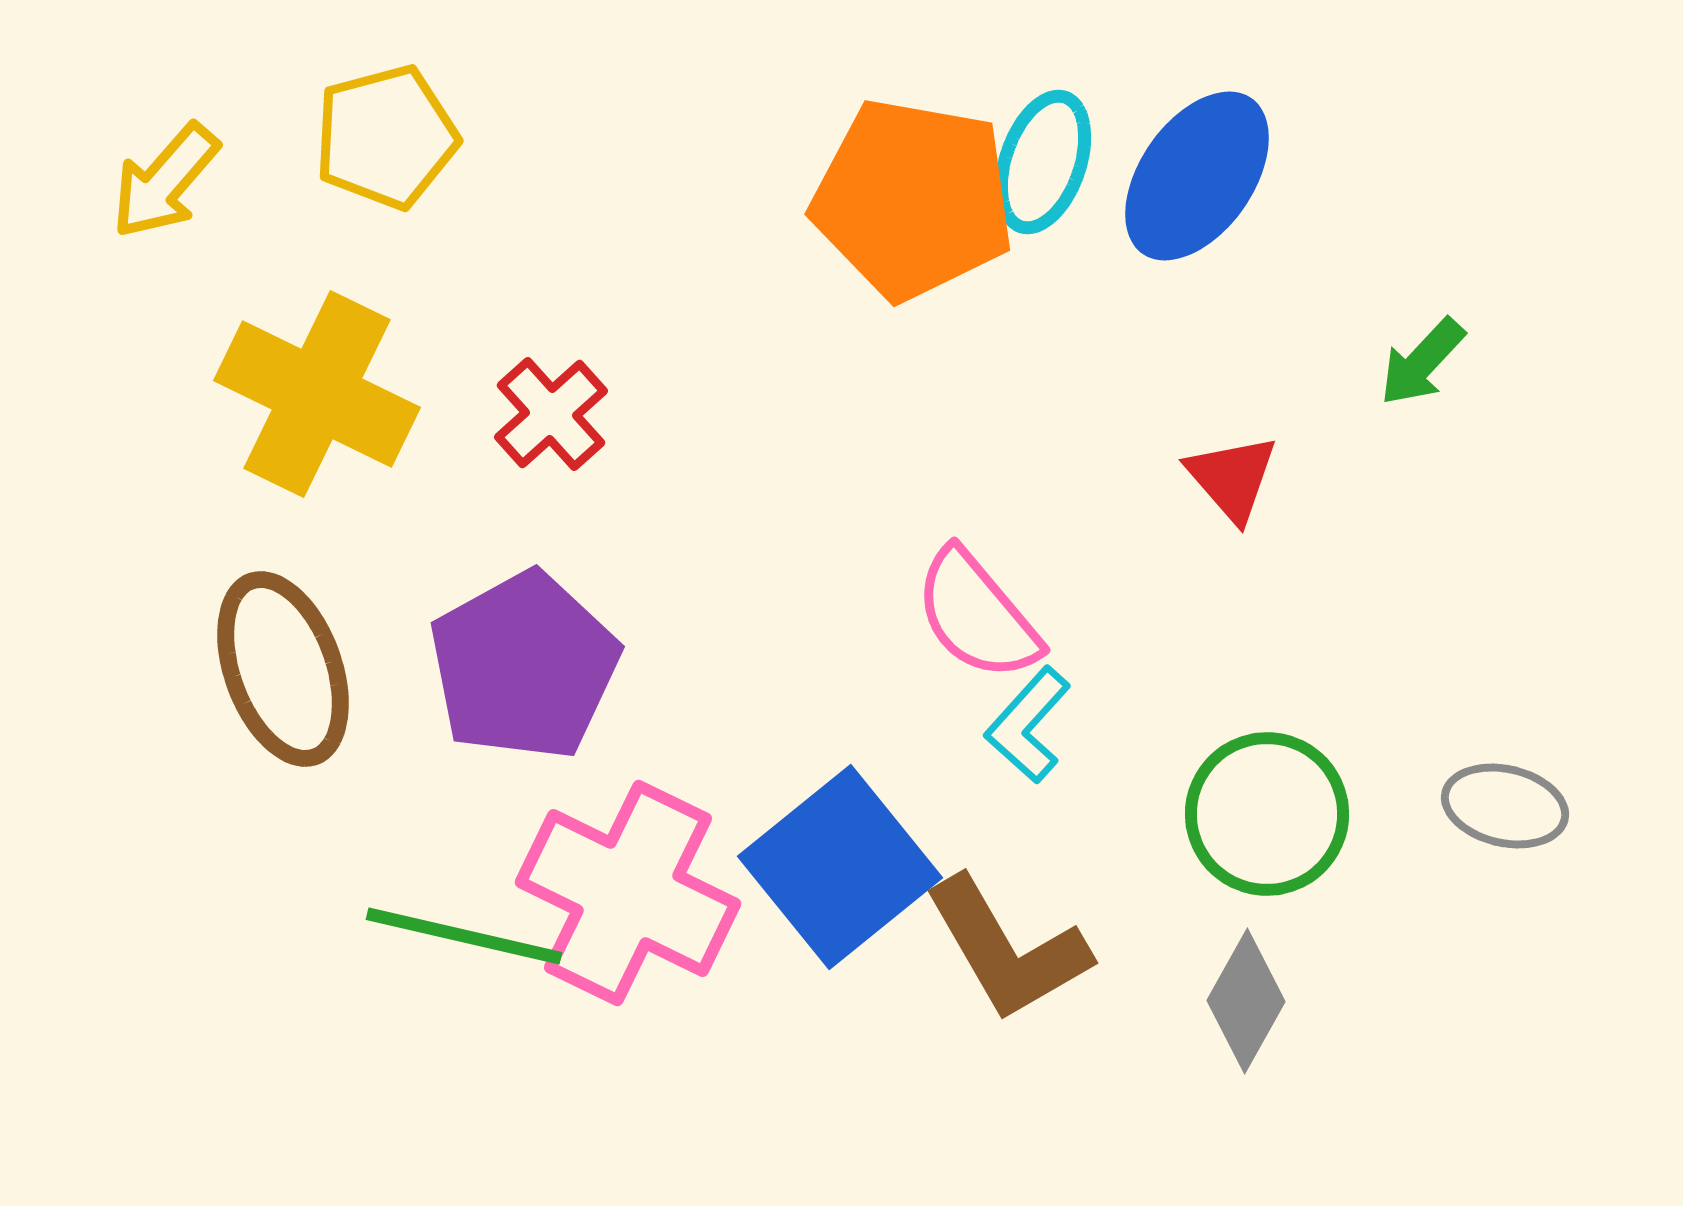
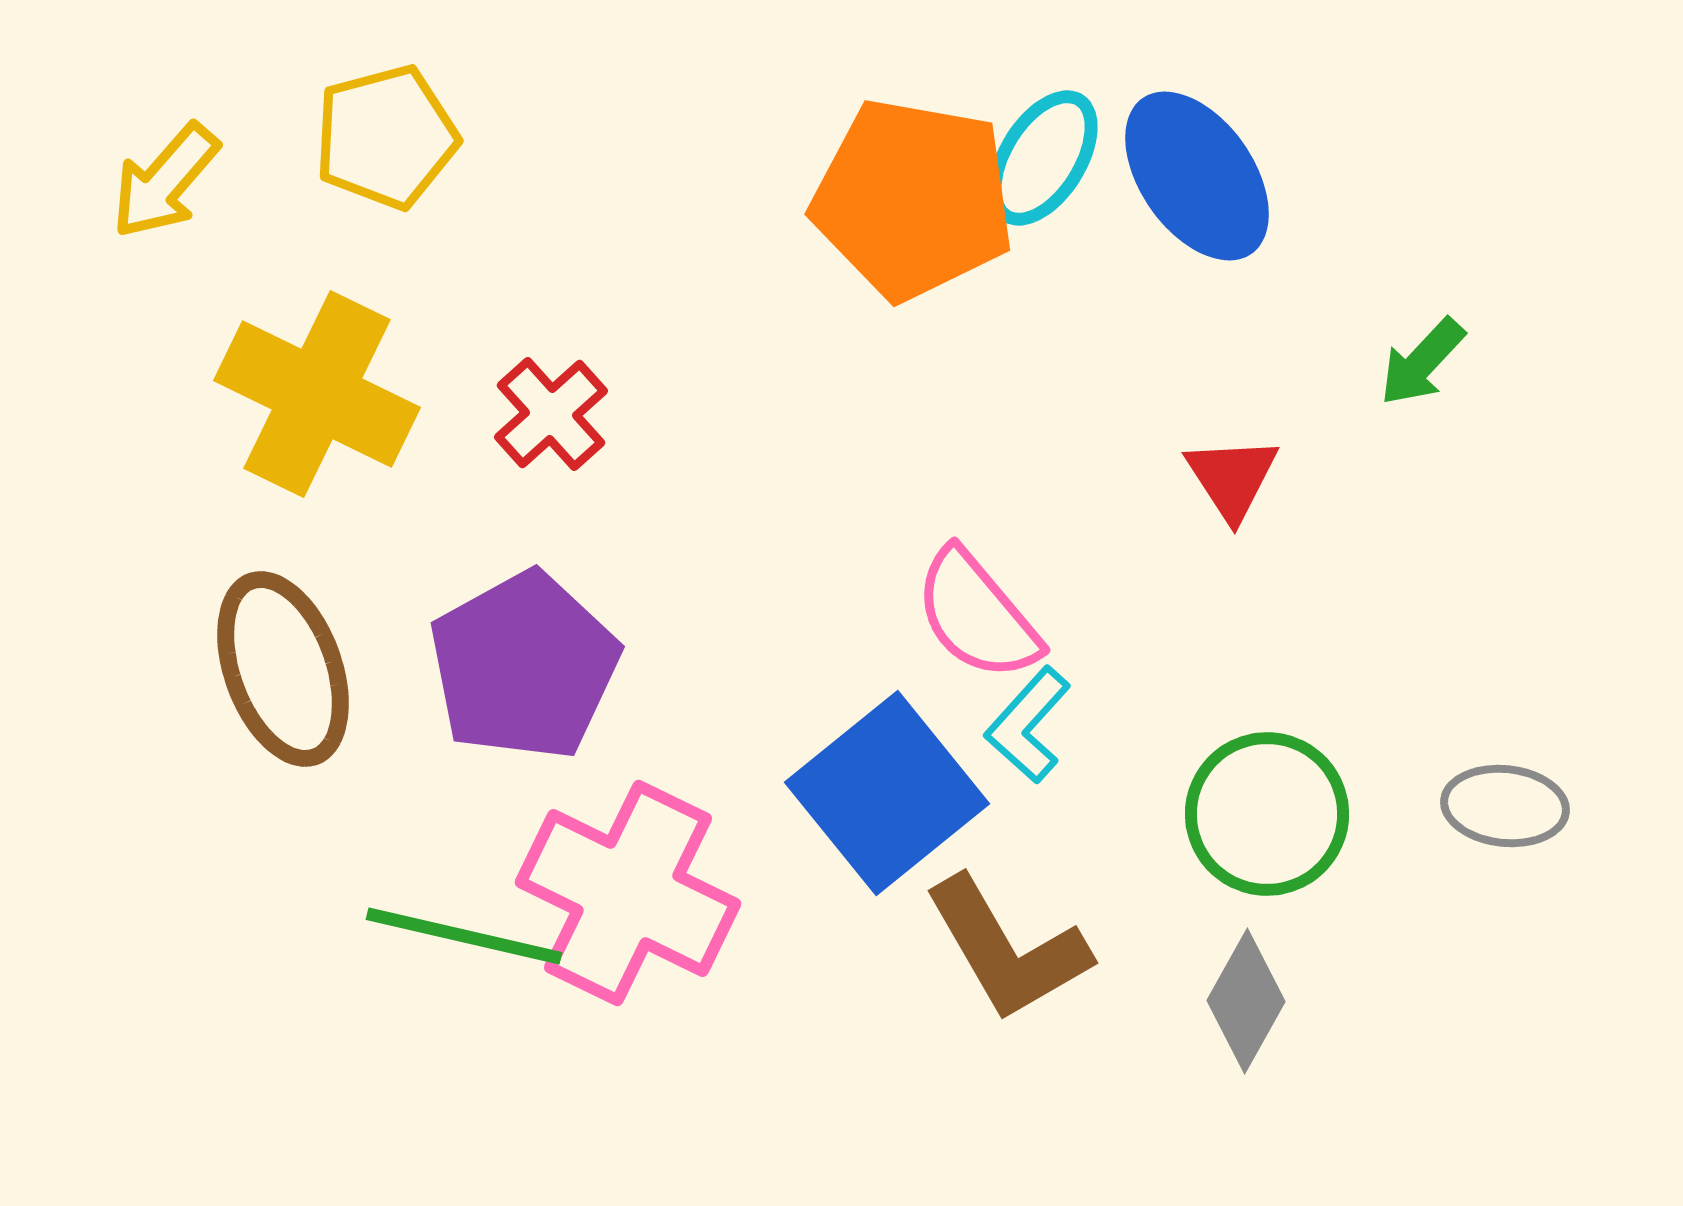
cyan ellipse: moved 4 px up; rotated 13 degrees clockwise
blue ellipse: rotated 70 degrees counterclockwise
red triangle: rotated 8 degrees clockwise
gray ellipse: rotated 7 degrees counterclockwise
blue square: moved 47 px right, 74 px up
